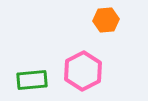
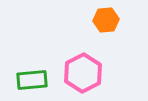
pink hexagon: moved 2 px down
